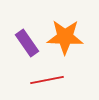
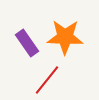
red line: rotated 40 degrees counterclockwise
